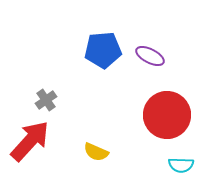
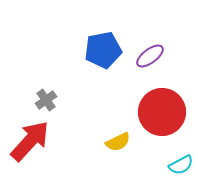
blue pentagon: rotated 6 degrees counterclockwise
purple ellipse: rotated 64 degrees counterclockwise
red circle: moved 5 px left, 3 px up
yellow semicircle: moved 22 px right, 10 px up; rotated 50 degrees counterclockwise
cyan semicircle: rotated 30 degrees counterclockwise
